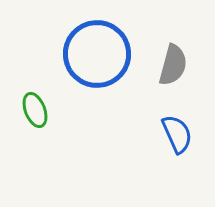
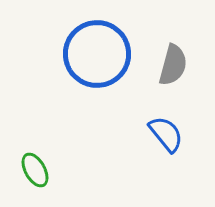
green ellipse: moved 60 px down; rotated 8 degrees counterclockwise
blue semicircle: moved 11 px left; rotated 15 degrees counterclockwise
